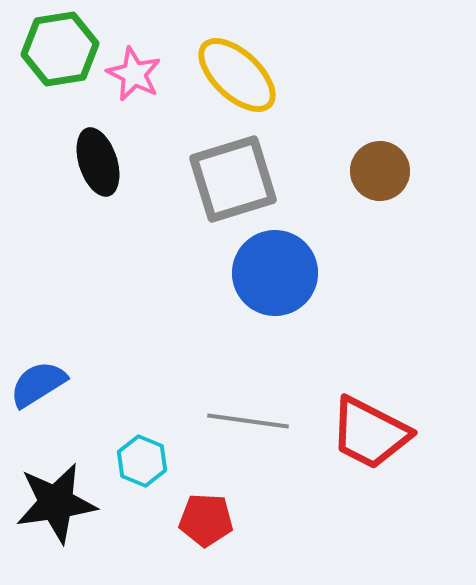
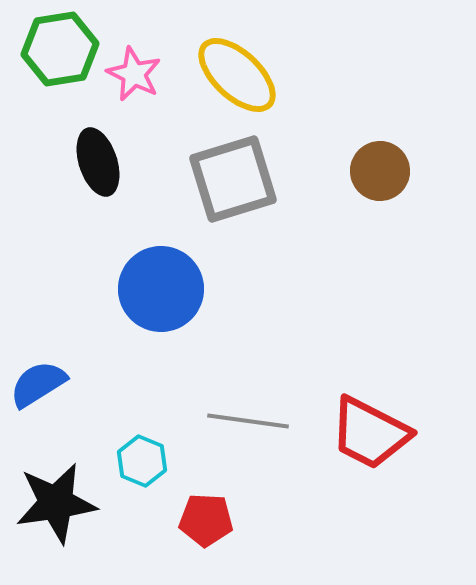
blue circle: moved 114 px left, 16 px down
